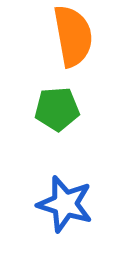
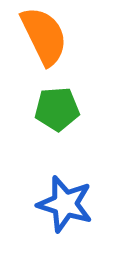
orange semicircle: moved 29 px left; rotated 16 degrees counterclockwise
